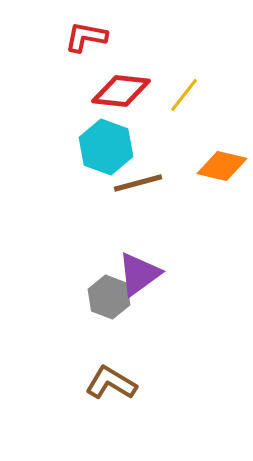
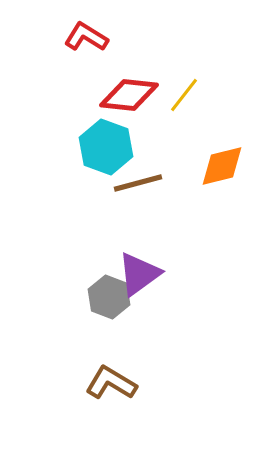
red L-shape: rotated 21 degrees clockwise
red diamond: moved 8 px right, 4 px down
orange diamond: rotated 27 degrees counterclockwise
